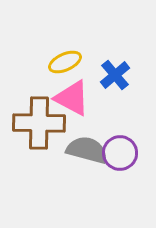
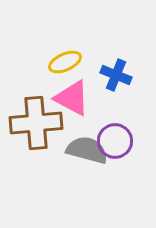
blue cross: moved 1 px right; rotated 28 degrees counterclockwise
brown cross: moved 3 px left; rotated 6 degrees counterclockwise
purple circle: moved 5 px left, 12 px up
